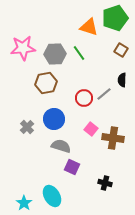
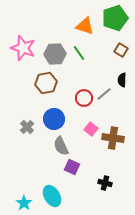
orange triangle: moved 4 px left, 1 px up
pink star: rotated 25 degrees clockwise
gray semicircle: rotated 132 degrees counterclockwise
